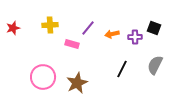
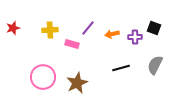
yellow cross: moved 5 px down
black line: moved 1 px left, 1 px up; rotated 48 degrees clockwise
